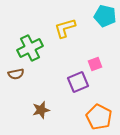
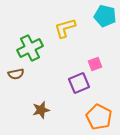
purple square: moved 1 px right, 1 px down
